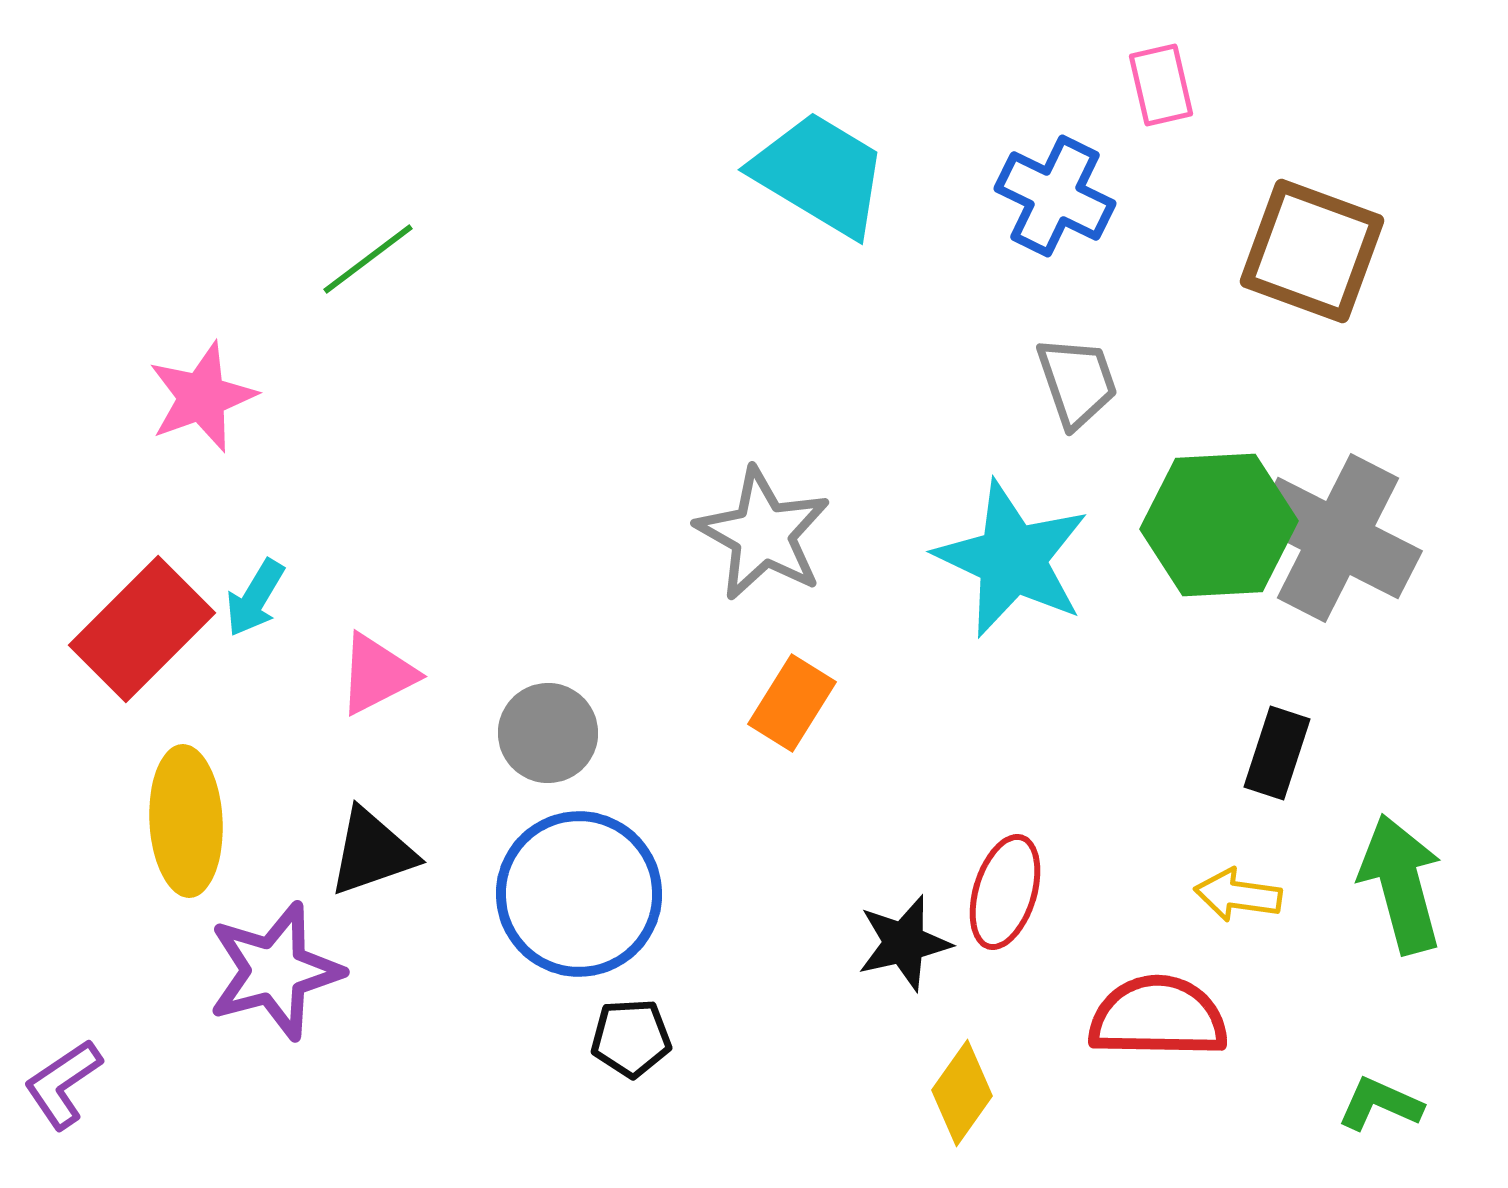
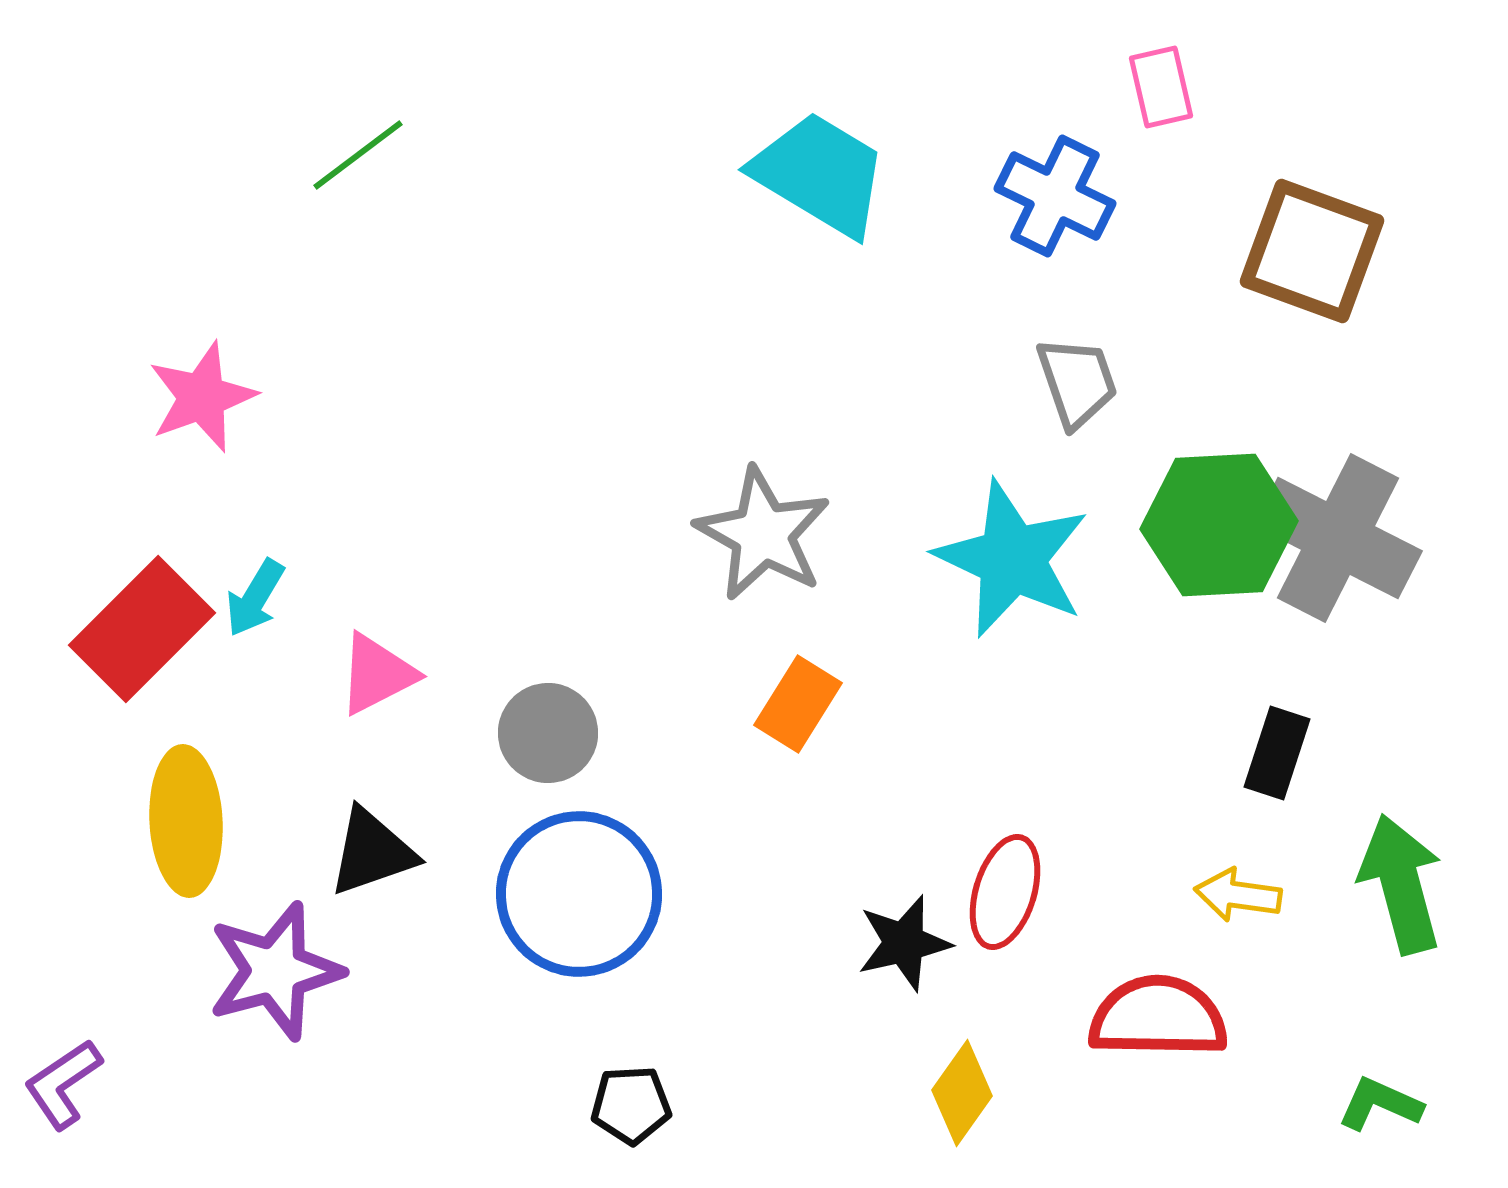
pink rectangle: moved 2 px down
green line: moved 10 px left, 104 px up
orange rectangle: moved 6 px right, 1 px down
black pentagon: moved 67 px down
